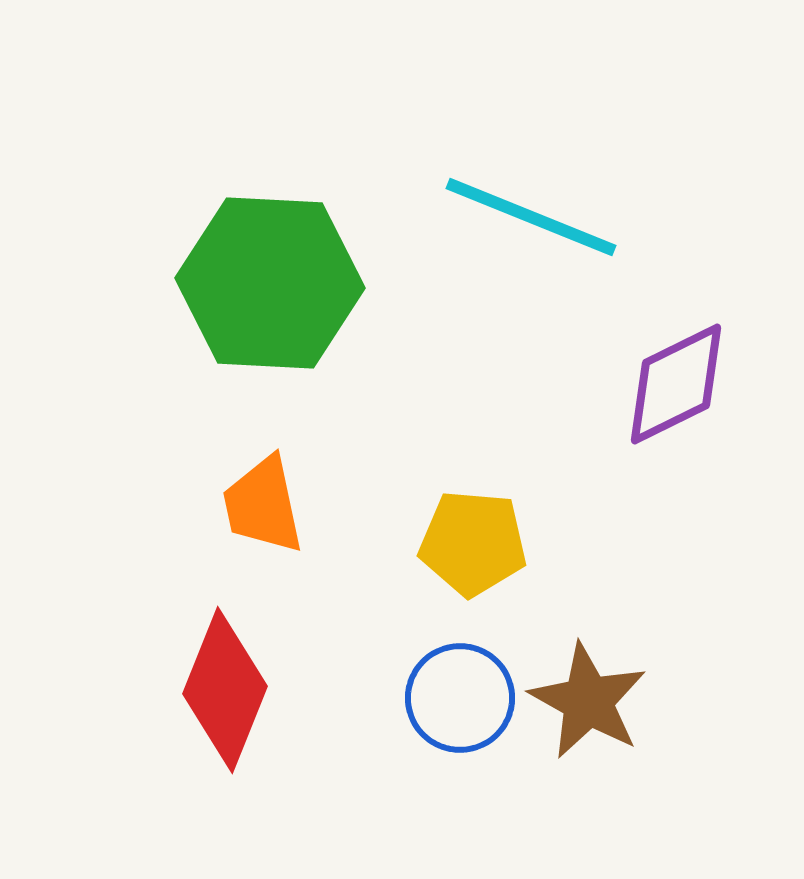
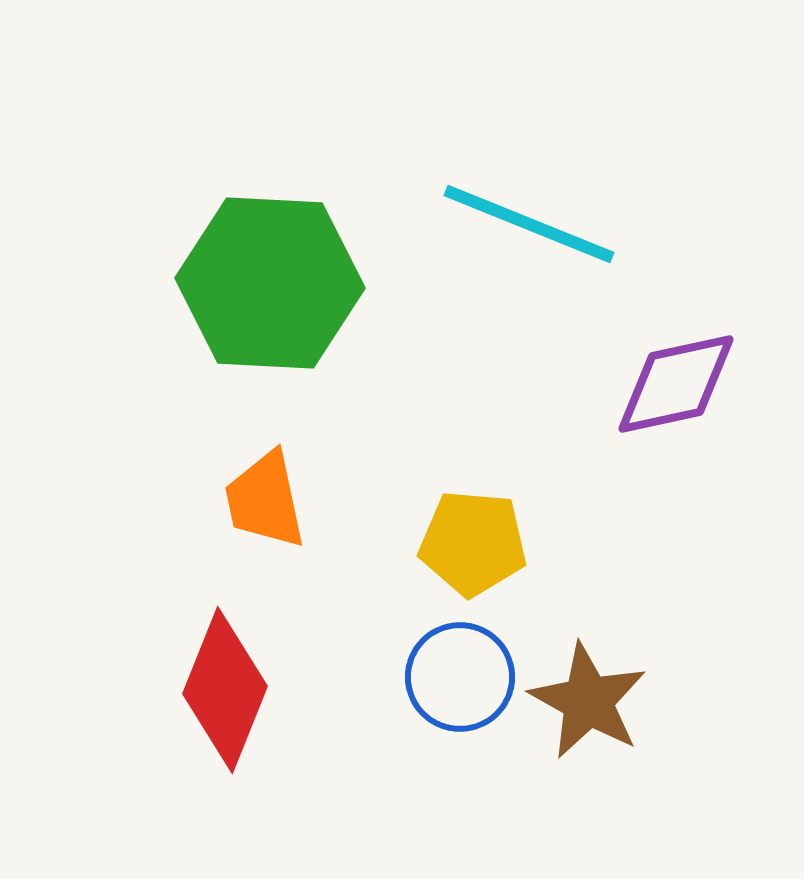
cyan line: moved 2 px left, 7 px down
purple diamond: rotated 14 degrees clockwise
orange trapezoid: moved 2 px right, 5 px up
blue circle: moved 21 px up
